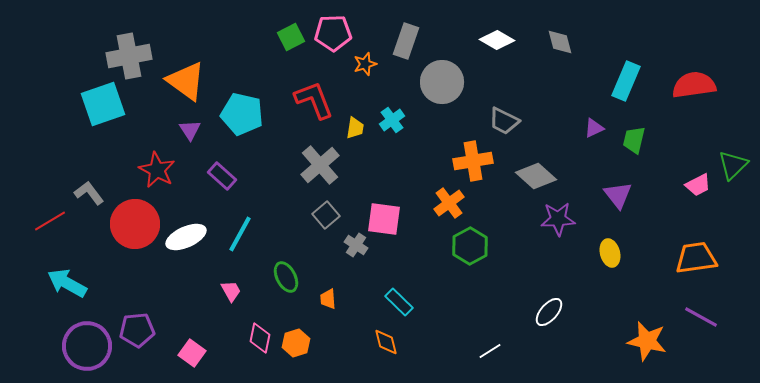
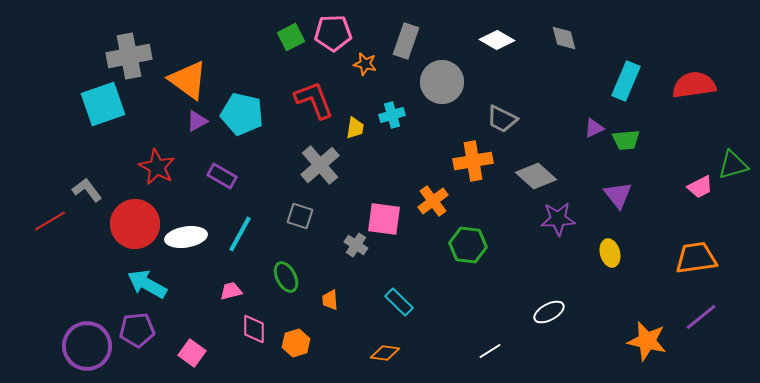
gray diamond at (560, 42): moved 4 px right, 4 px up
orange star at (365, 64): rotated 30 degrees clockwise
orange triangle at (186, 81): moved 2 px right, 1 px up
cyan cross at (392, 120): moved 5 px up; rotated 20 degrees clockwise
gray trapezoid at (504, 121): moved 2 px left, 2 px up
purple triangle at (190, 130): moved 7 px right, 9 px up; rotated 35 degrees clockwise
green trapezoid at (634, 140): moved 8 px left; rotated 108 degrees counterclockwise
green triangle at (733, 165): rotated 28 degrees clockwise
red star at (157, 170): moved 3 px up
purple rectangle at (222, 176): rotated 12 degrees counterclockwise
pink trapezoid at (698, 185): moved 2 px right, 2 px down
gray L-shape at (89, 193): moved 2 px left, 3 px up
orange cross at (449, 203): moved 16 px left, 2 px up
gray square at (326, 215): moved 26 px left, 1 px down; rotated 32 degrees counterclockwise
white ellipse at (186, 237): rotated 15 degrees clockwise
green hexagon at (470, 246): moved 2 px left, 1 px up; rotated 24 degrees counterclockwise
cyan arrow at (67, 283): moved 80 px right, 1 px down
pink trapezoid at (231, 291): rotated 75 degrees counterclockwise
orange trapezoid at (328, 299): moved 2 px right, 1 px down
white ellipse at (549, 312): rotated 20 degrees clockwise
purple line at (701, 317): rotated 68 degrees counterclockwise
pink diamond at (260, 338): moved 6 px left, 9 px up; rotated 12 degrees counterclockwise
orange diamond at (386, 342): moved 1 px left, 11 px down; rotated 68 degrees counterclockwise
